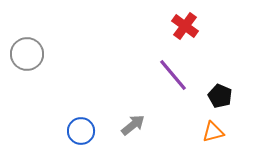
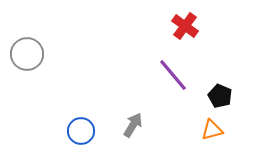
gray arrow: rotated 20 degrees counterclockwise
orange triangle: moved 1 px left, 2 px up
